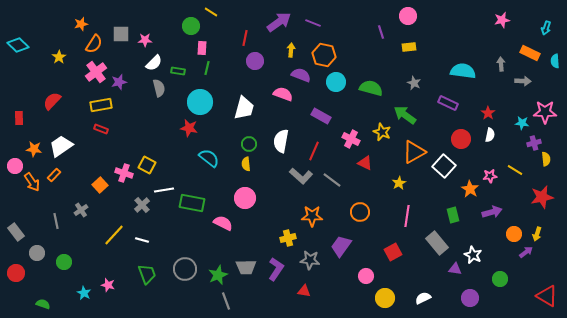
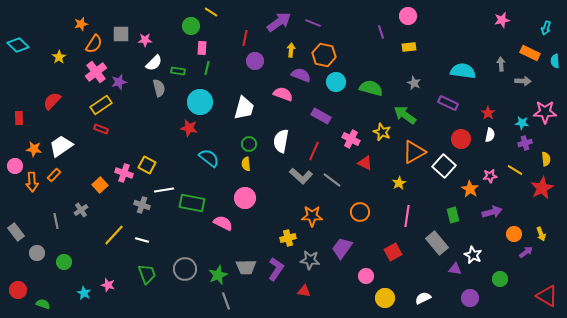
yellow rectangle at (101, 105): rotated 25 degrees counterclockwise
purple cross at (534, 143): moved 9 px left
orange arrow at (32, 182): rotated 30 degrees clockwise
red star at (542, 197): moved 9 px up; rotated 15 degrees counterclockwise
gray cross at (142, 205): rotated 28 degrees counterclockwise
yellow arrow at (537, 234): moved 4 px right; rotated 40 degrees counterclockwise
purple trapezoid at (341, 246): moved 1 px right, 2 px down
red circle at (16, 273): moved 2 px right, 17 px down
